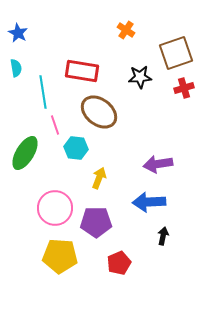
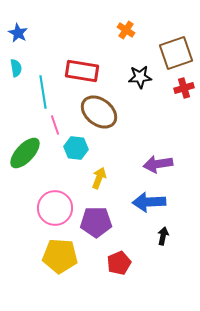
green ellipse: rotated 12 degrees clockwise
